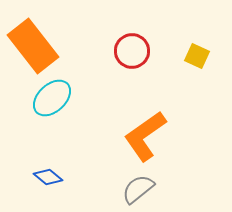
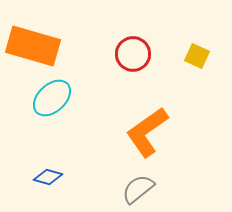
orange rectangle: rotated 36 degrees counterclockwise
red circle: moved 1 px right, 3 px down
orange L-shape: moved 2 px right, 4 px up
blue diamond: rotated 24 degrees counterclockwise
